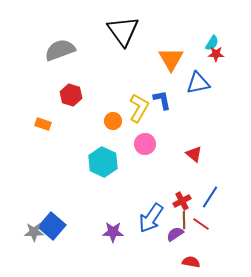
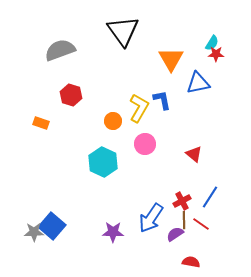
orange rectangle: moved 2 px left, 1 px up
